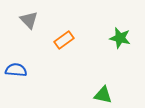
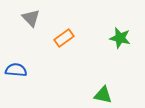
gray triangle: moved 2 px right, 2 px up
orange rectangle: moved 2 px up
